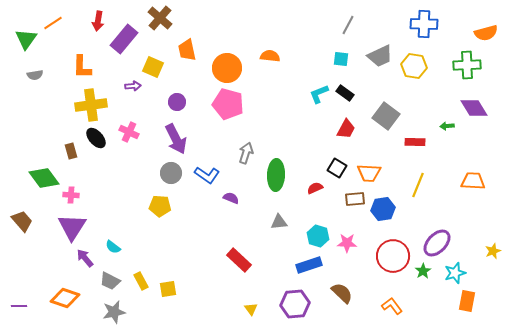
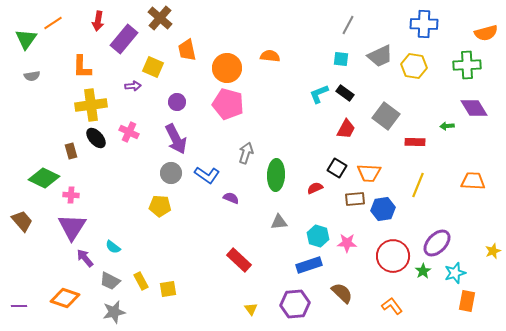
gray semicircle at (35, 75): moved 3 px left, 1 px down
green diamond at (44, 178): rotated 28 degrees counterclockwise
